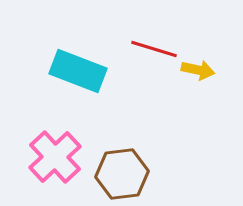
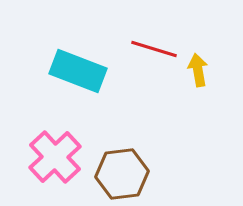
yellow arrow: rotated 112 degrees counterclockwise
